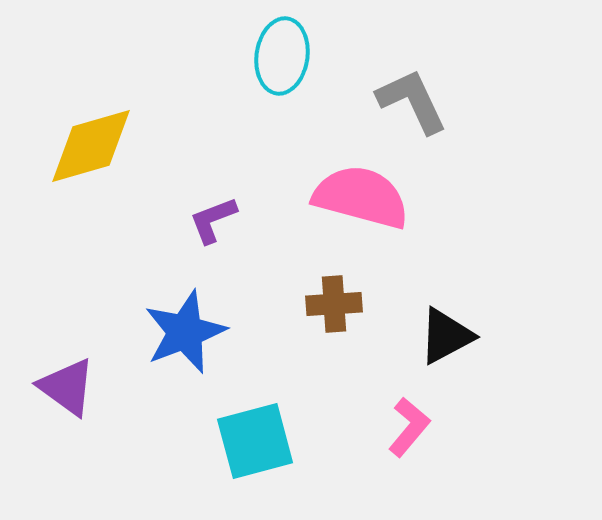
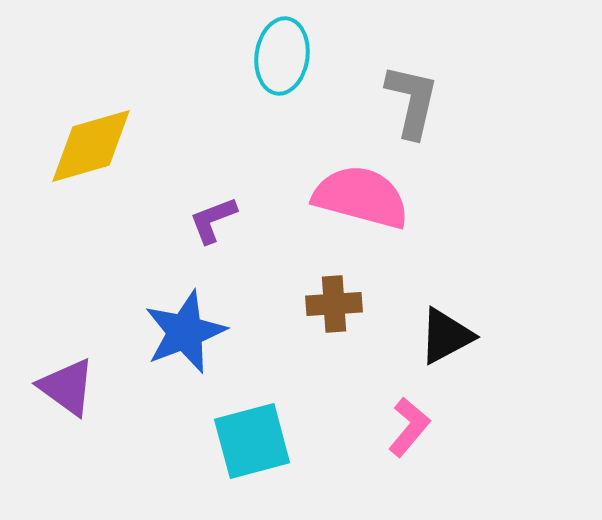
gray L-shape: rotated 38 degrees clockwise
cyan square: moved 3 px left
